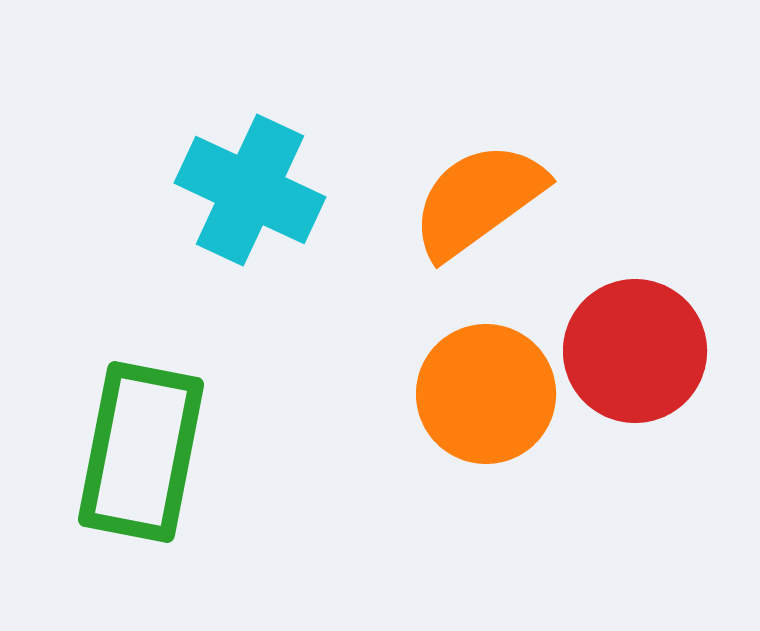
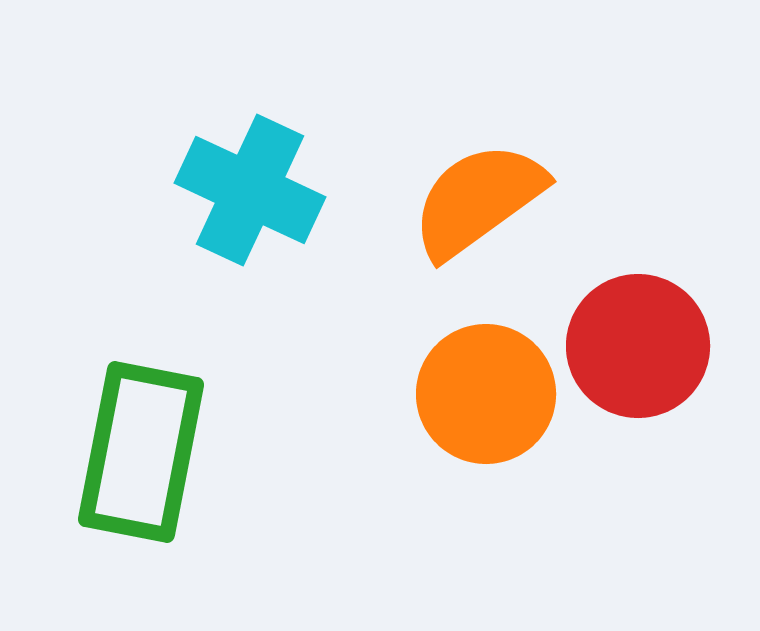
red circle: moved 3 px right, 5 px up
